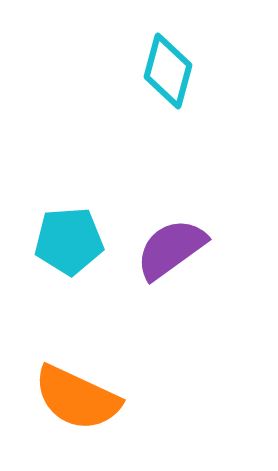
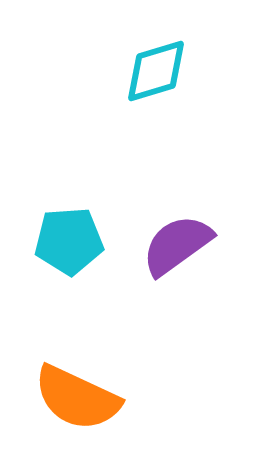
cyan diamond: moved 12 px left; rotated 58 degrees clockwise
purple semicircle: moved 6 px right, 4 px up
